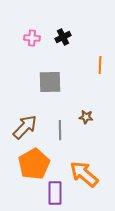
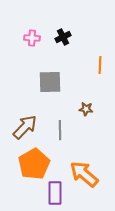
brown star: moved 8 px up
